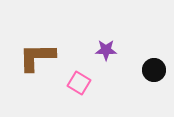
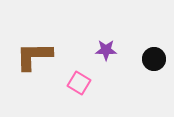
brown L-shape: moved 3 px left, 1 px up
black circle: moved 11 px up
